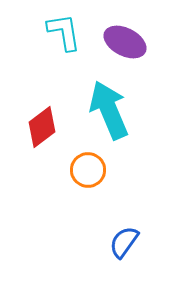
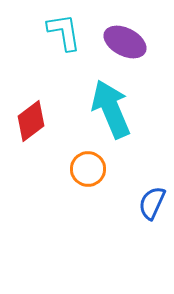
cyan arrow: moved 2 px right, 1 px up
red diamond: moved 11 px left, 6 px up
orange circle: moved 1 px up
blue semicircle: moved 28 px right, 39 px up; rotated 12 degrees counterclockwise
